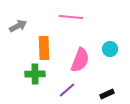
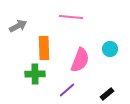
black rectangle: rotated 16 degrees counterclockwise
